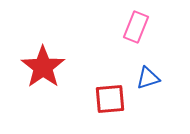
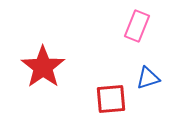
pink rectangle: moved 1 px right, 1 px up
red square: moved 1 px right
